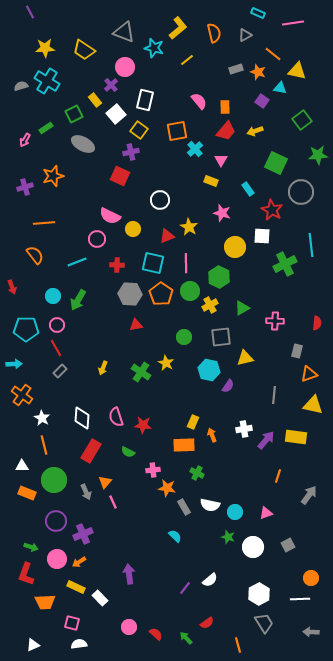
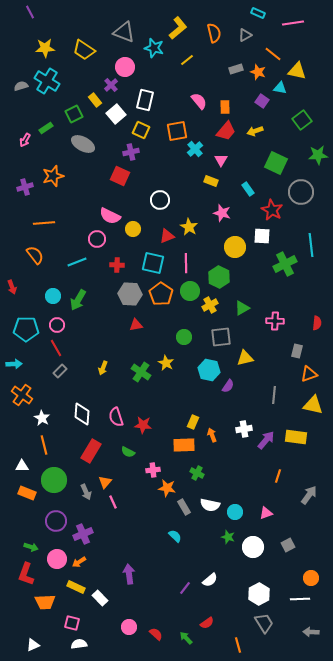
yellow square at (139, 130): moved 2 px right; rotated 12 degrees counterclockwise
white diamond at (82, 418): moved 4 px up
